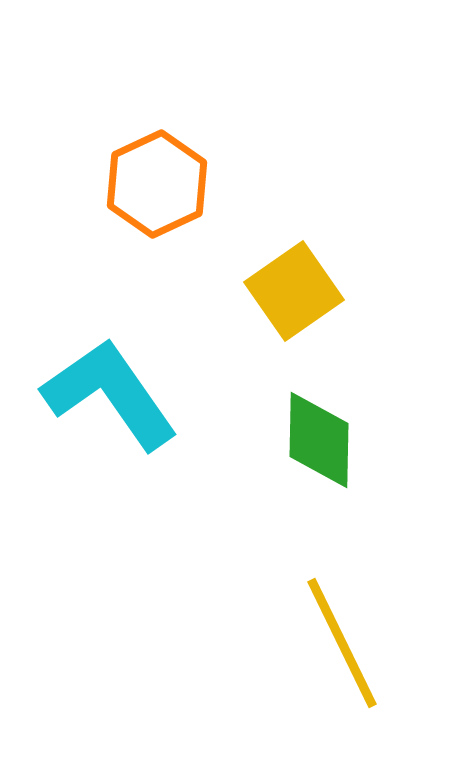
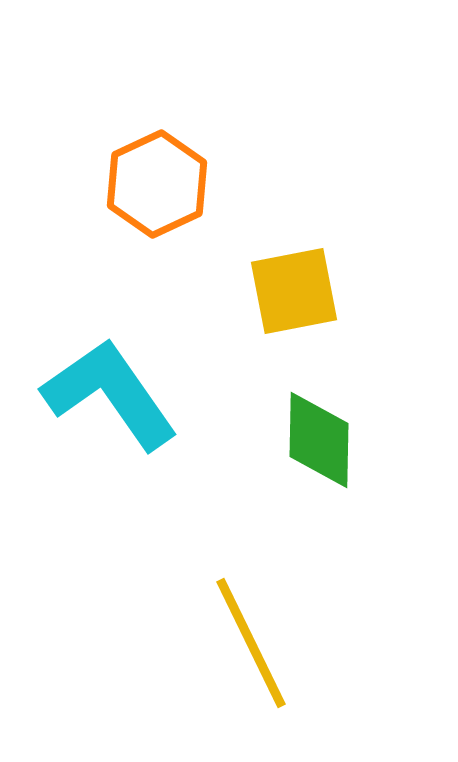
yellow square: rotated 24 degrees clockwise
yellow line: moved 91 px left
